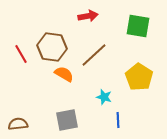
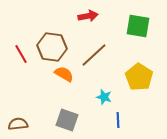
gray square: rotated 30 degrees clockwise
